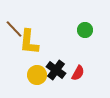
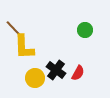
yellow L-shape: moved 5 px left, 5 px down; rotated 8 degrees counterclockwise
yellow circle: moved 2 px left, 3 px down
